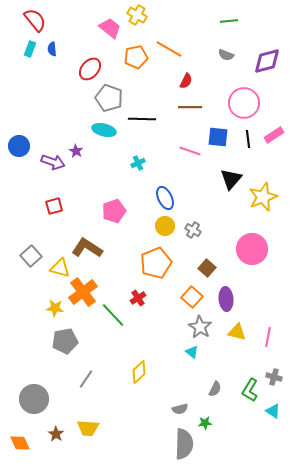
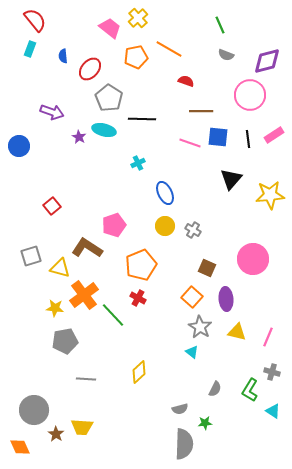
yellow cross at (137, 15): moved 1 px right, 3 px down; rotated 18 degrees clockwise
green line at (229, 21): moved 9 px left, 4 px down; rotated 72 degrees clockwise
blue semicircle at (52, 49): moved 11 px right, 7 px down
red semicircle at (186, 81): rotated 98 degrees counterclockwise
gray pentagon at (109, 98): rotated 12 degrees clockwise
pink circle at (244, 103): moved 6 px right, 8 px up
brown line at (190, 107): moved 11 px right, 4 px down
purple star at (76, 151): moved 3 px right, 14 px up
pink line at (190, 151): moved 8 px up
purple arrow at (53, 162): moved 1 px left, 50 px up
yellow star at (263, 197): moved 7 px right, 2 px up; rotated 16 degrees clockwise
blue ellipse at (165, 198): moved 5 px up
red square at (54, 206): moved 2 px left; rotated 24 degrees counterclockwise
pink pentagon at (114, 211): moved 14 px down
pink circle at (252, 249): moved 1 px right, 10 px down
gray square at (31, 256): rotated 25 degrees clockwise
orange pentagon at (156, 263): moved 15 px left, 2 px down
brown square at (207, 268): rotated 18 degrees counterclockwise
orange cross at (83, 292): moved 1 px right, 3 px down
red cross at (138, 298): rotated 28 degrees counterclockwise
pink line at (268, 337): rotated 12 degrees clockwise
gray cross at (274, 377): moved 2 px left, 5 px up
gray line at (86, 379): rotated 60 degrees clockwise
gray circle at (34, 399): moved 11 px down
yellow trapezoid at (88, 428): moved 6 px left, 1 px up
orange diamond at (20, 443): moved 4 px down
